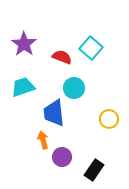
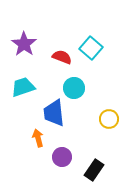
orange arrow: moved 5 px left, 2 px up
